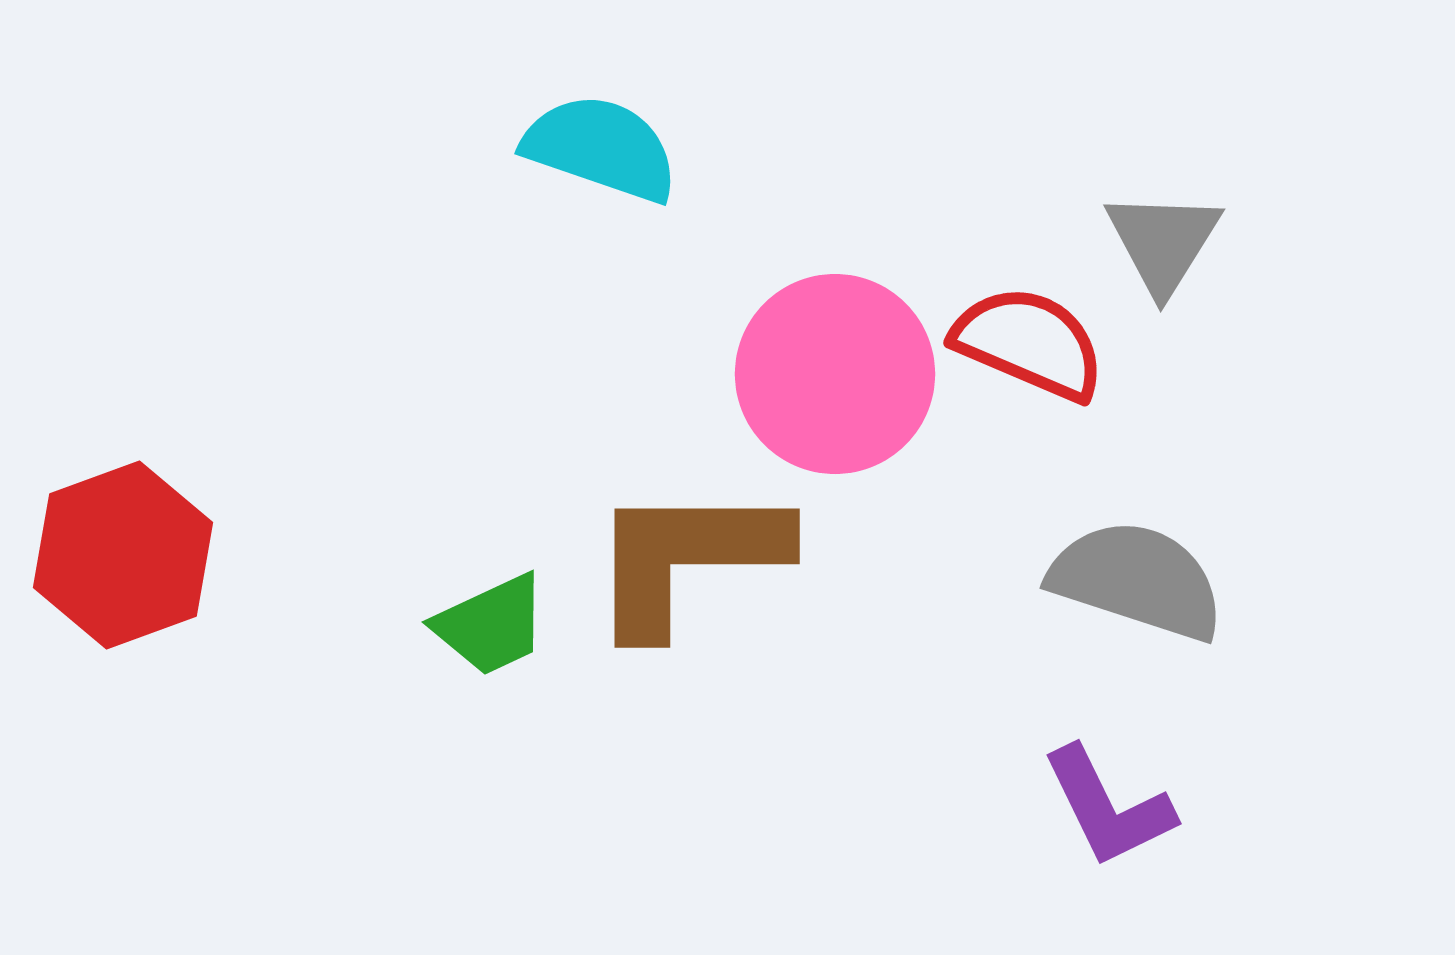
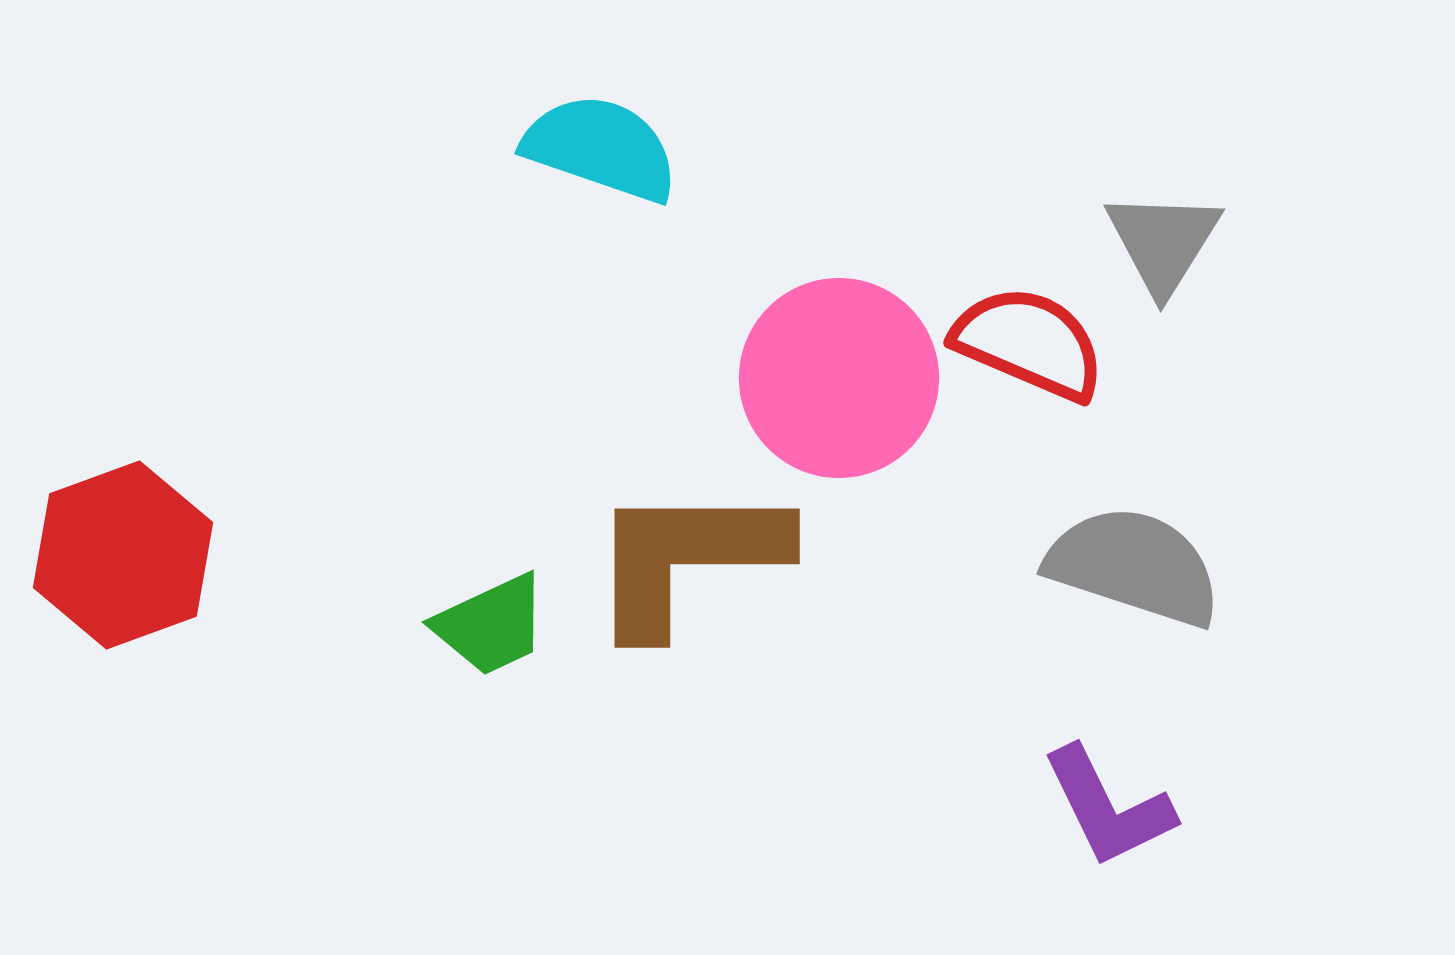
pink circle: moved 4 px right, 4 px down
gray semicircle: moved 3 px left, 14 px up
